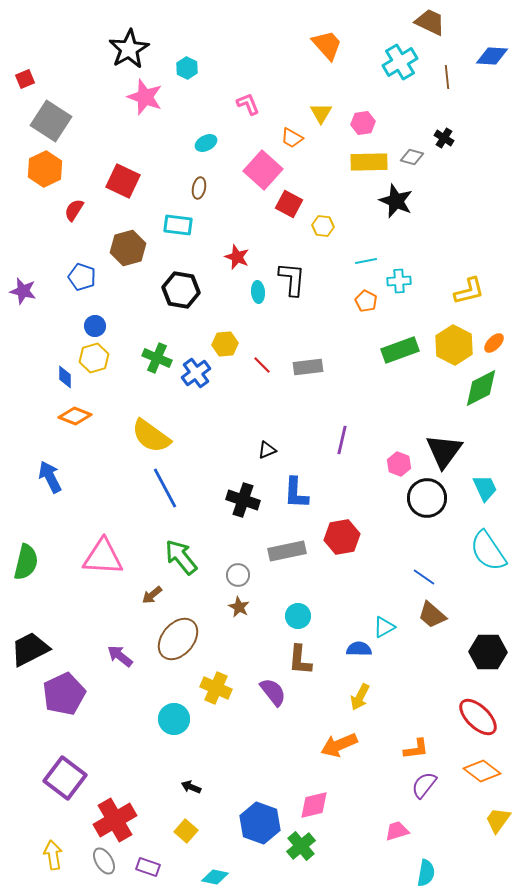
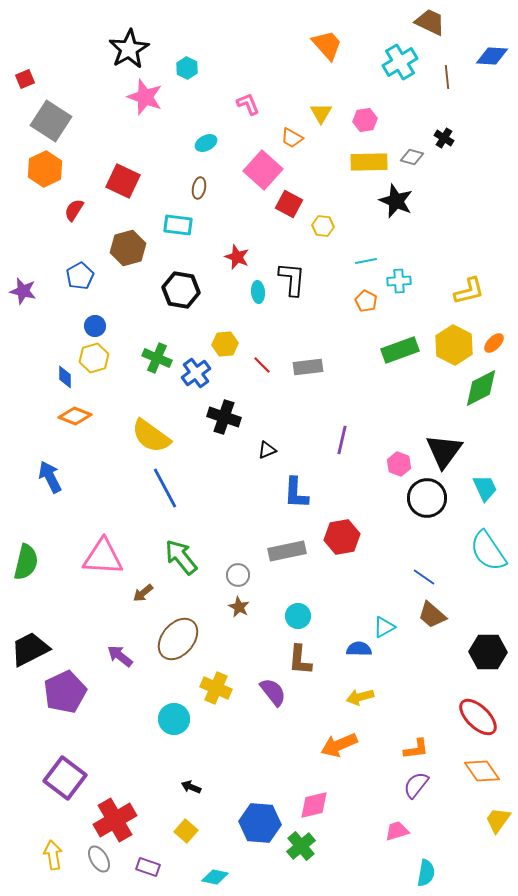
pink hexagon at (363, 123): moved 2 px right, 3 px up
blue pentagon at (82, 277): moved 2 px left, 1 px up; rotated 24 degrees clockwise
black cross at (243, 500): moved 19 px left, 83 px up
brown arrow at (152, 595): moved 9 px left, 2 px up
purple pentagon at (64, 694): moved 1 px right, 2 px up
yellow arrow at (360, 697): rotated 48 degrees clockwise
orange diamond at (482, 771): rotated 18 degrees clockwise
purple semicircle at (424, 785): moved 8 px left
blue hexagon at (260, 823): rotated 15 degrees counterclockwise
gray ellipse at (104, 861): moved 5 px left, 2 px up
